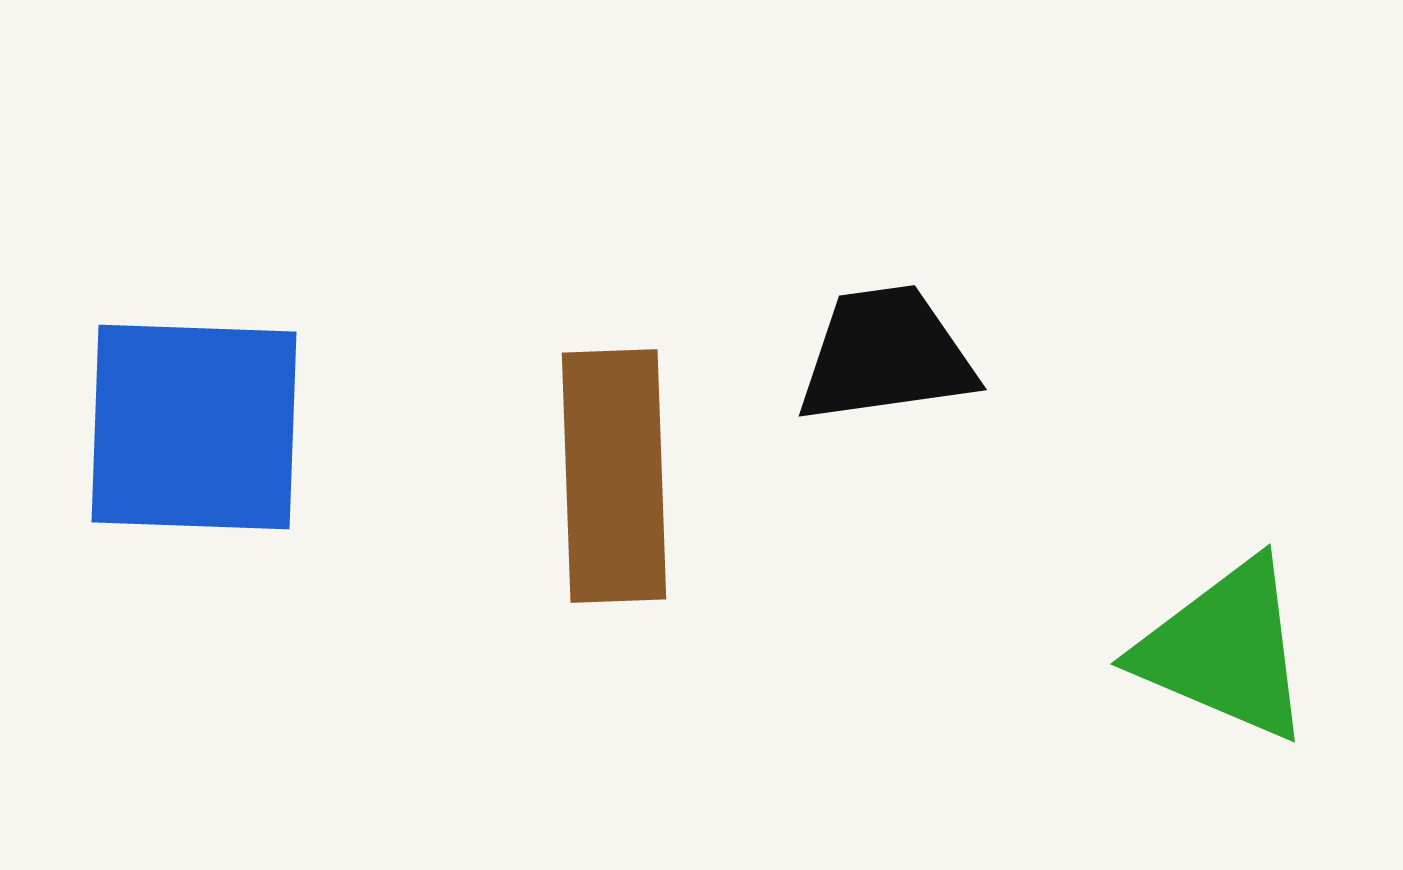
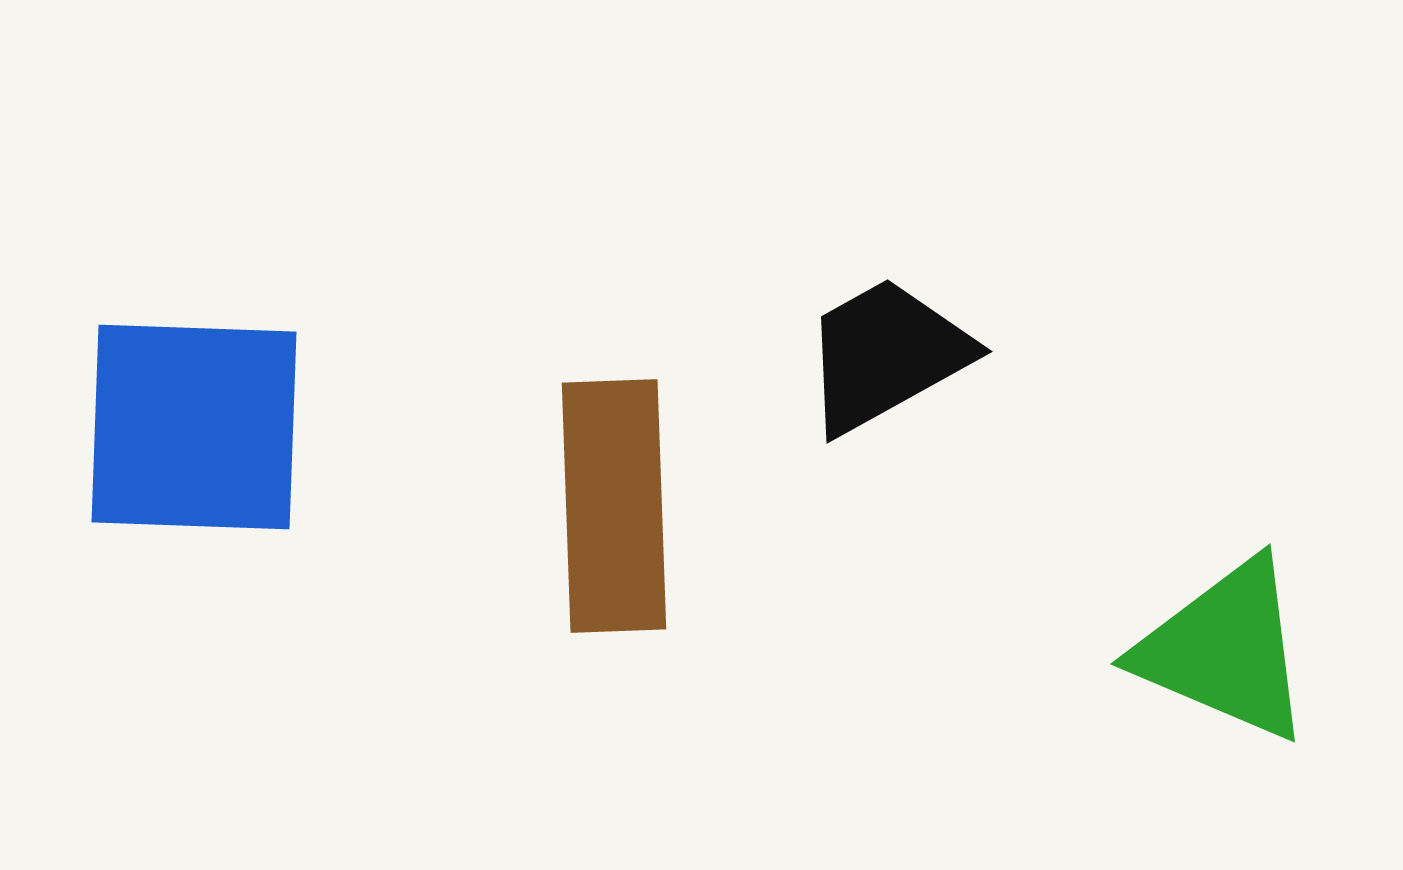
black trapezoid: rotated 21 degrees counterclockwise
brown rectangle: moved 30 px down
